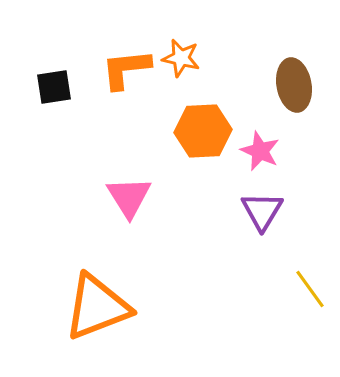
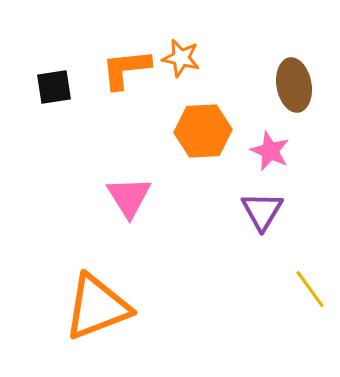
pink star: moved 10 px right
